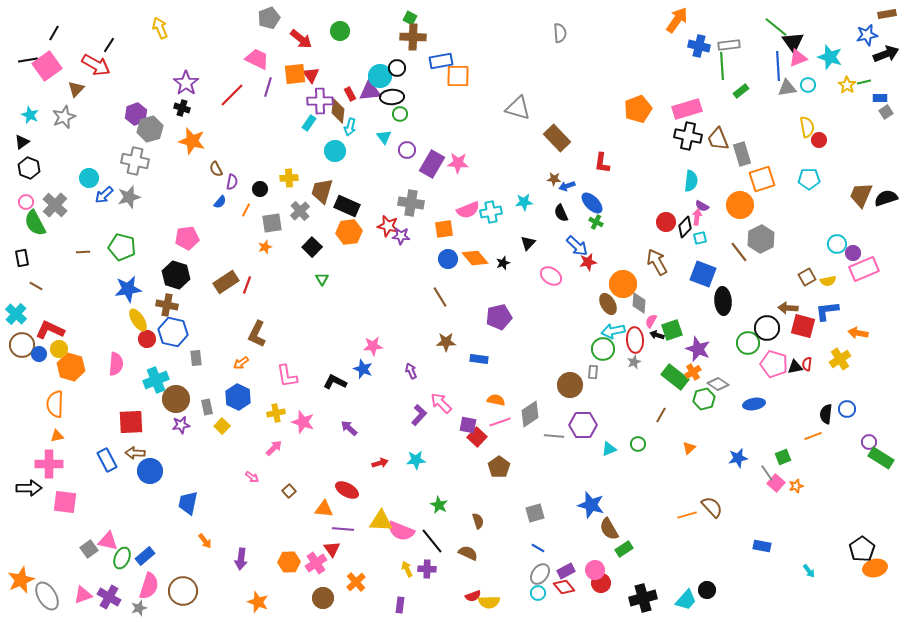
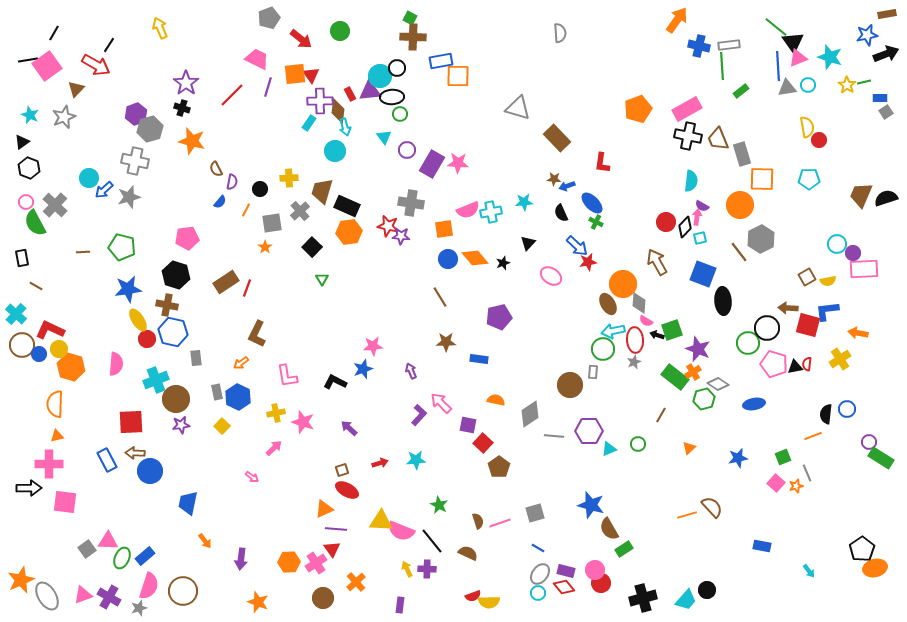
pink rectangle at (687, 109): rotated 12 degrees counterclockwise
cyan arrow at (350, 127): moved 5 px left; rotated 30 degrees counterclockwise
orange square at (762, 179): rotated 20 degrees clockwise
blue arrow at (104, 195): moved 5 px up
orange star at (265, 247): rotated 16 degrees counterclockwise
pink rectangle at (864, 269): rotated 20 degrees clockwise
red line at (247, 285): moved 3 px down
pink semicircle at (651, 321): moved 5 px left; rotated 88 degrees counterclockwise
red square at (803, 326): moved 5 px right, 1 px up
blue star at (363, 369): rotated 30 degrees clockwise
gray rectangle at (207, 407): moved 10 px right, 15 px up
pink line at (500, 422): moved 101 px down
purple hexagon at (583, 425): moved 6 px right, 6 px down
red square at (477, 437): moved 6 px right, 6 px down
gray line at (767, 473): moved 40 px right; rotated 12 degrees clockwise
brown square at (289, 491): moved 53 px right, 21 px up; rotated 24 degrees clockwise
orange triangle at (324, 509): rotated 30 degrees counterclockwise
purple line at (343, 529): moved 7 px left
pink triangle at (108, 541): rotated 10 degrees counterclockwise
gray square at (89, 549): moved 2 px left
purple rectangle at (566, 571): rotated 42 degrees clockwise
